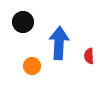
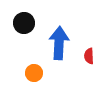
black circle: moved 1 px right, 1 px down
orange circle: moved 2 px right, 7 px down
